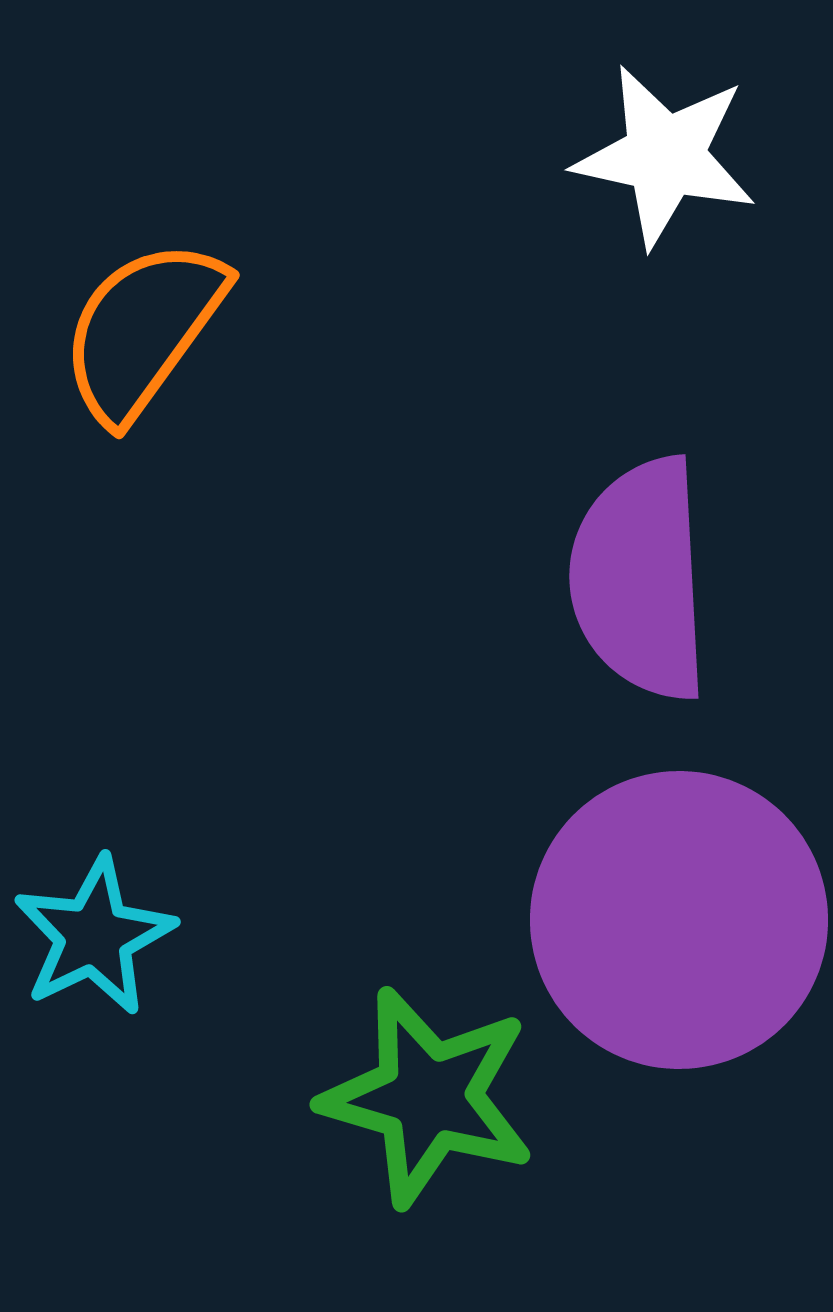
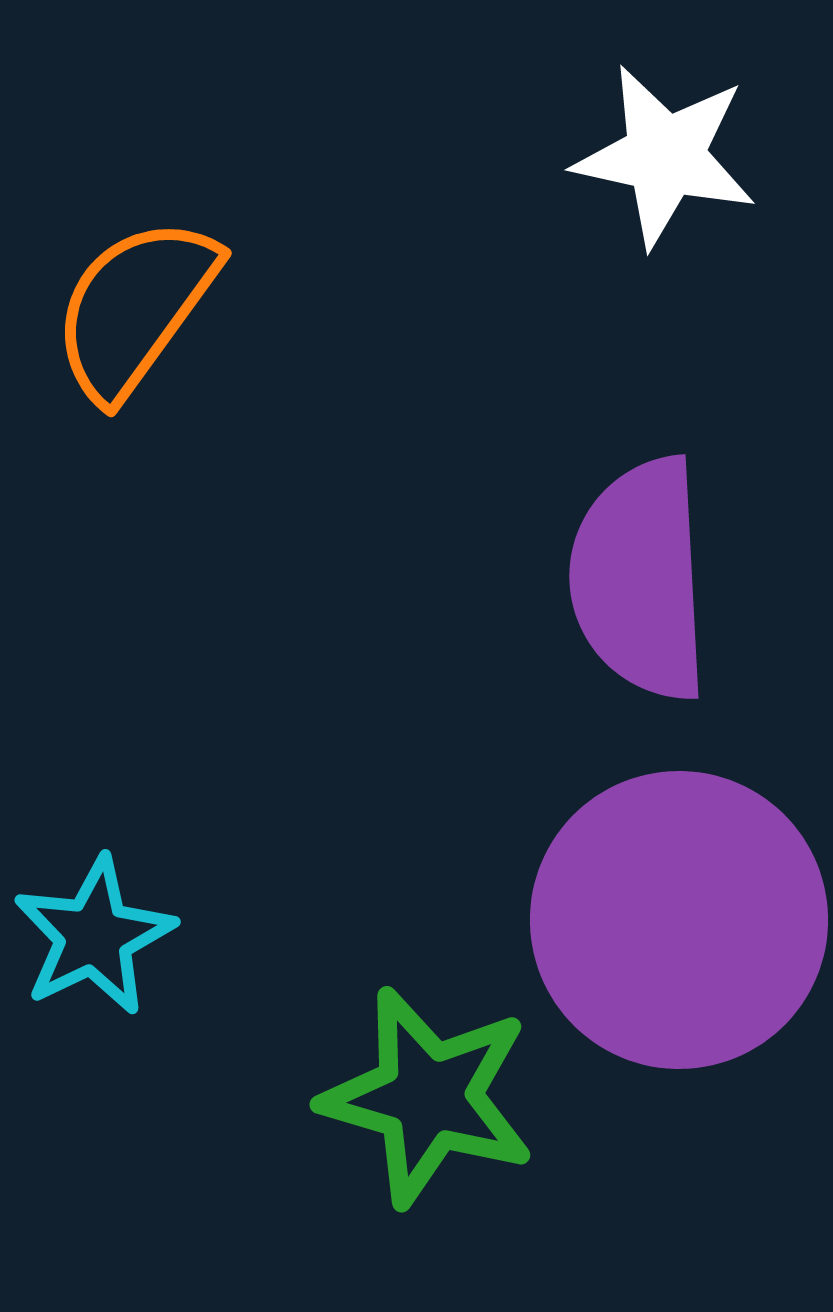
orange semicircle: moved 8 px left, 22 px up
